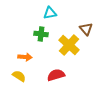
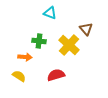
cyan triangle: rotated 32 degrees clockwise
green cross: moved 2 px left, 7 px down
